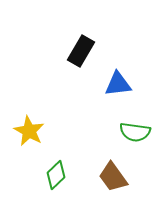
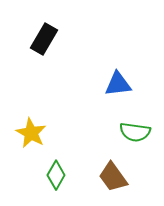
black rectangle: moved 37 px left, 12 px up
yellow star: moved 2 px right, 2 px down
green diamond: rotated 16 degrees counterclockwise
